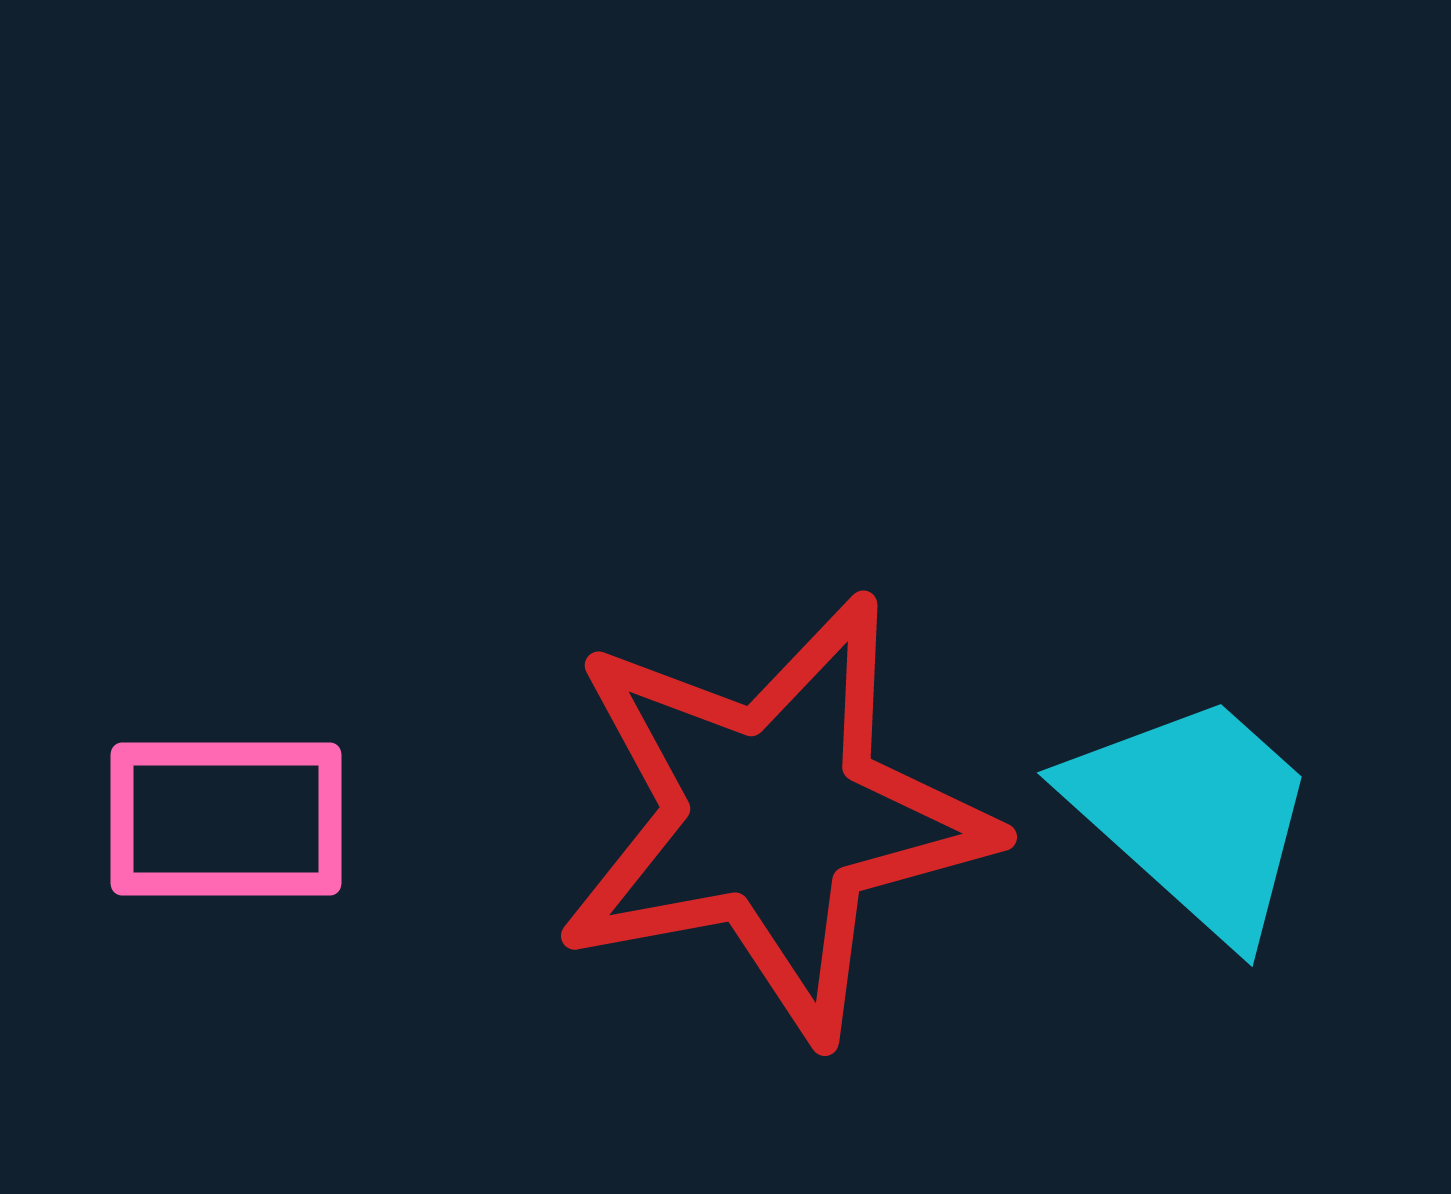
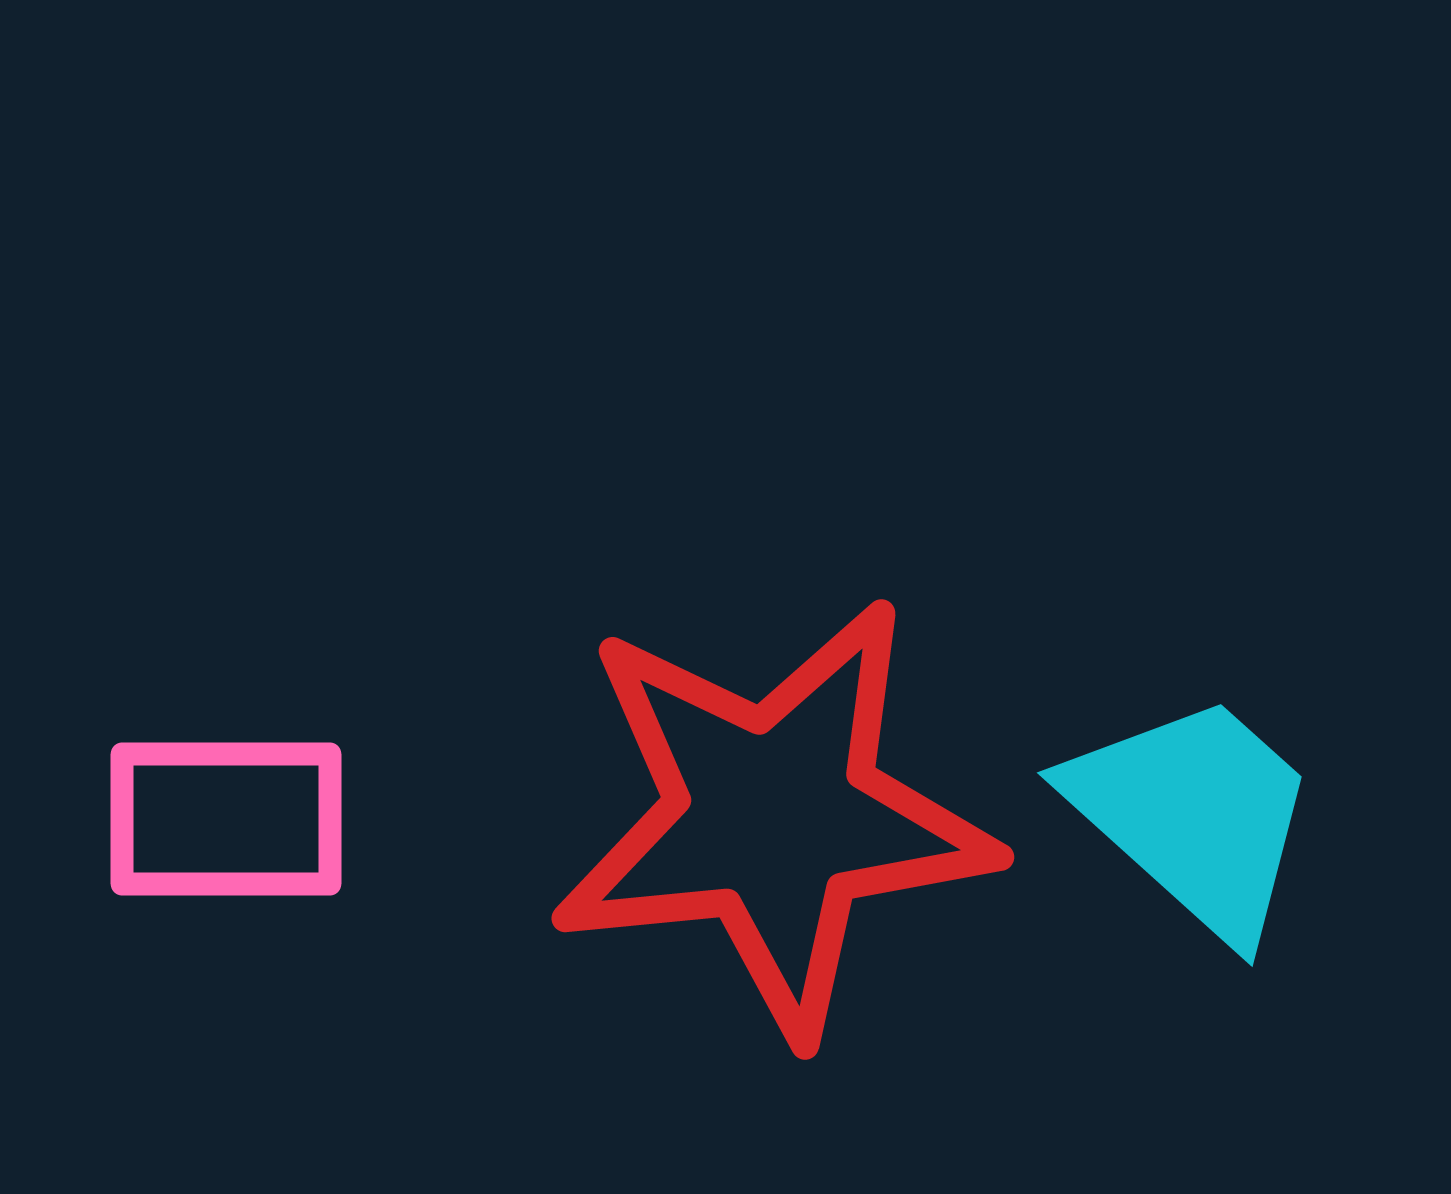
red star: rotated 5 degrees clockwise
